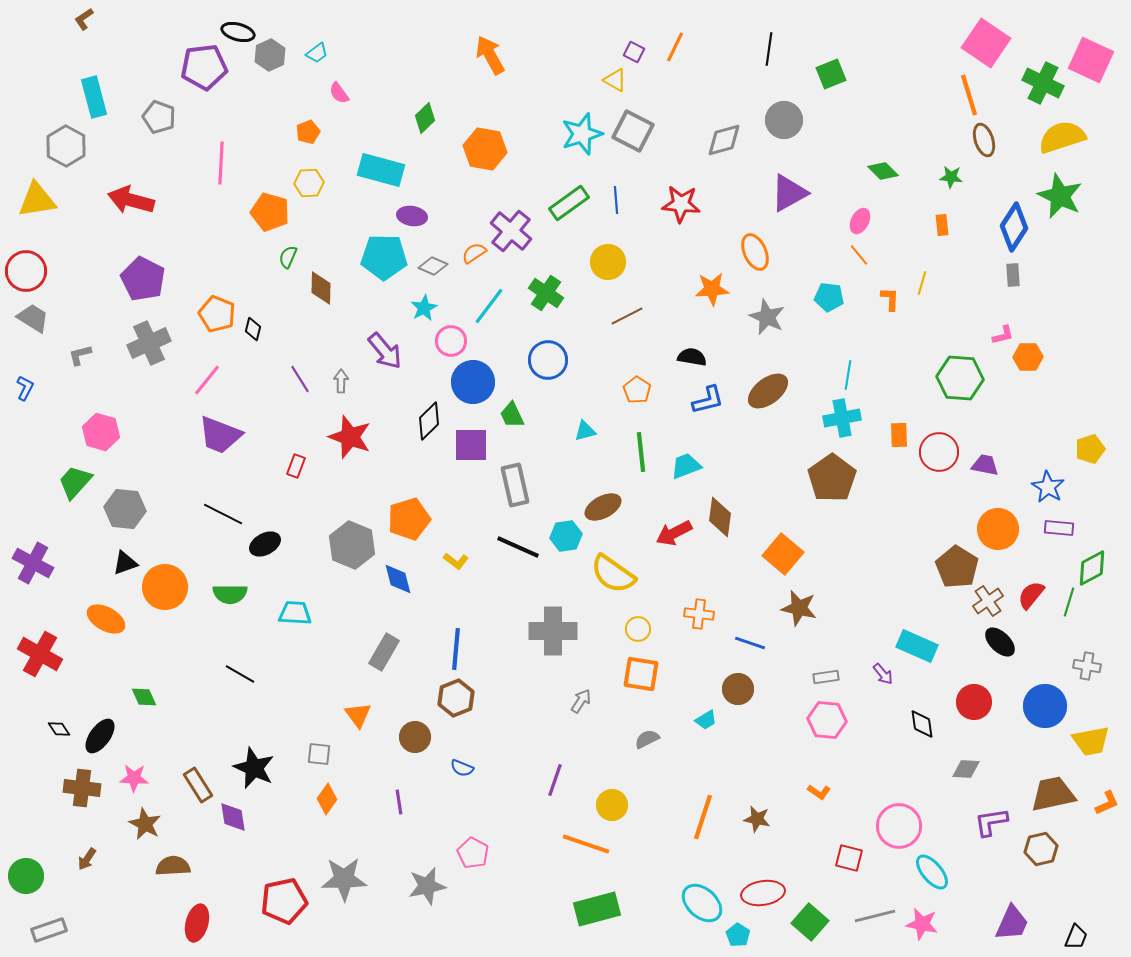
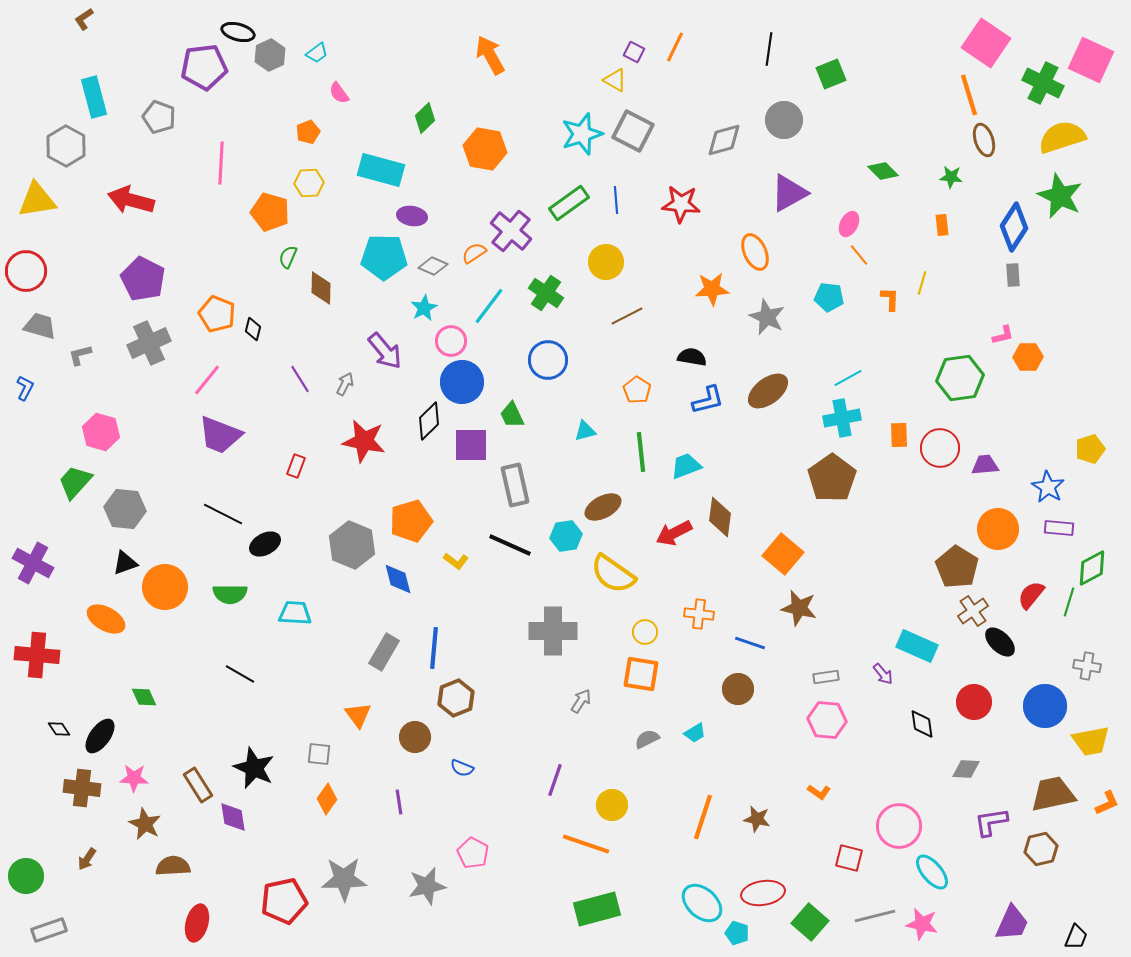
pink ellipse at (860, 221): moved 11 px left, 3 px down
yellow circle at (608, 262): moved 2 px left
gray trapezoid at (33, 318): moved 7 px right, 8 px down; rotated 16 degrees counterclockwise
cyan line at (848, 375): moved 3 px down; rotated 52 degrees clockwise
green hexagon at (960, 378): rotated 12 degrees counterclockwise
gray arrow at (341, 381): moved 4 px right, 3 px down; rotated 25 degrees clockwise
blue circle at (473, 382): moved 11 px left
red star at (350, 437): moved 14 px right, 4 px down; rotated 9 degrees counterclockwise
red circle at (939, 452): moved 1 px right, 4 px up
purple trapezoid at (985, 465): rotated 16 degrees counterclockwise
orange pentagon at (409, 519): moved 2 px right, 2 px down
black line at (518, 547): moved 8 px left, 2 px up
brown cross at (988, 601): moved 15 px left, 10 px down
yellow circle at (638, 629): moved 7 px right, 3 px down
blue line at (456, 649): moved 22 px left, 1 px up
red cross at (40, 654): moved 3 px left, 1 px down; rotated 24 degrees counterclockwise
cyan trapezoid at (706, 720): moved 11 px left, 13 px down
cyan pentagon at (738, 935): moved 1 px left, 2 px up; rotated 15 degrees counterclockwise
